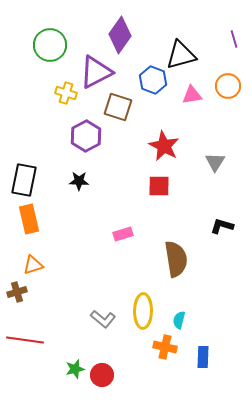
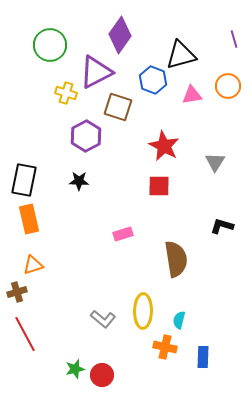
red line: moved 6 px up; rotated 54 degrees clockwise
